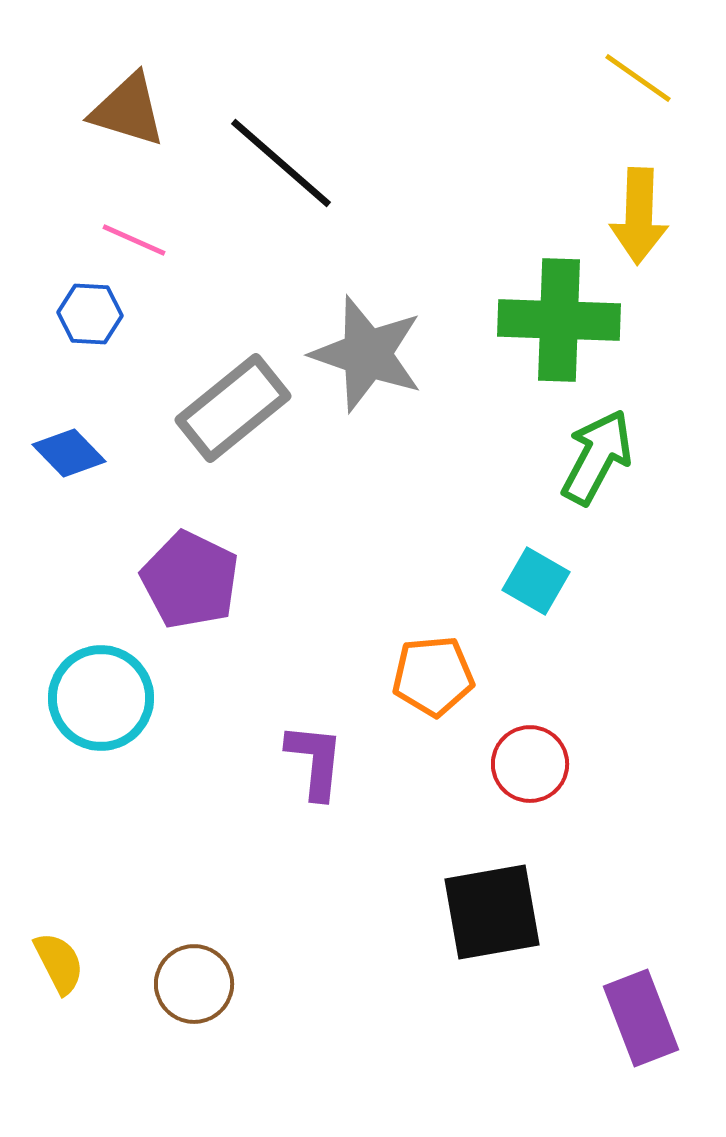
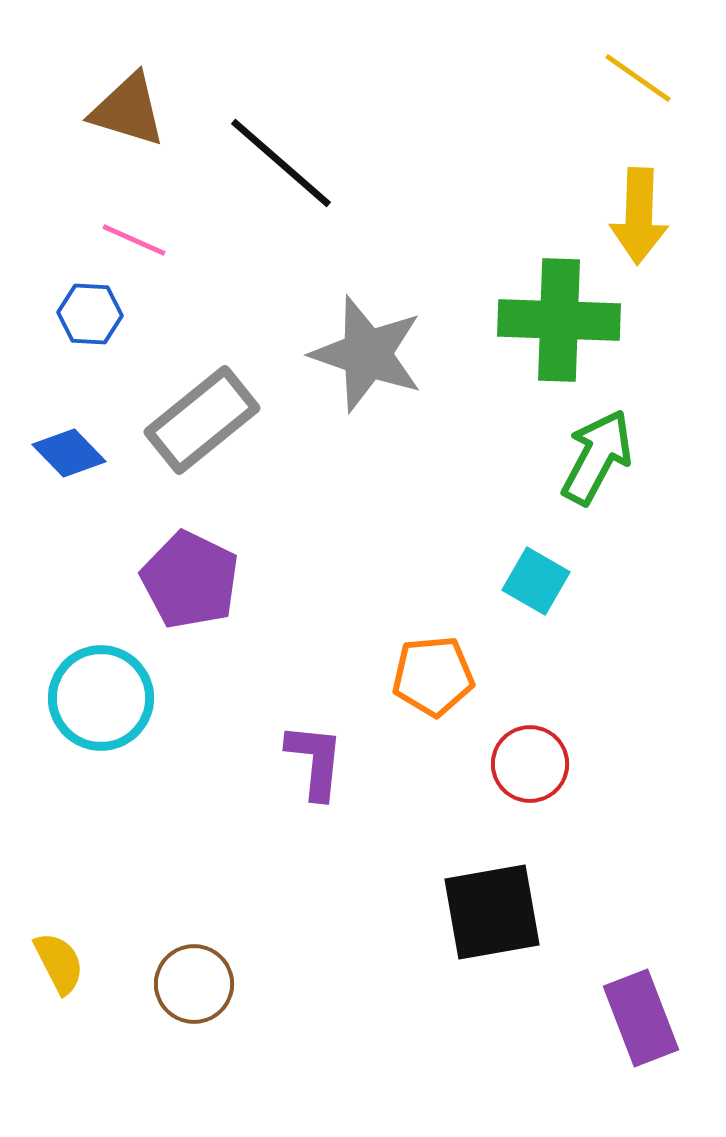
gray rectangle: moved 31 px left, 12 px down
